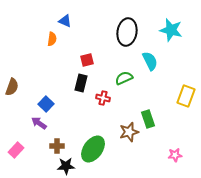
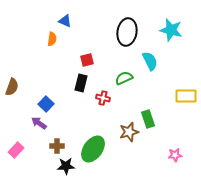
yellow rectangle: rotated 70 degrees clockwise
